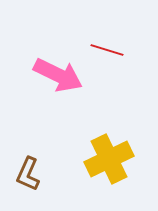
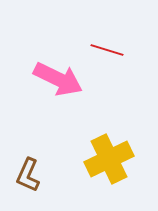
pink arrow: moved 4 px down
brown L-shape: moved 1 px down
